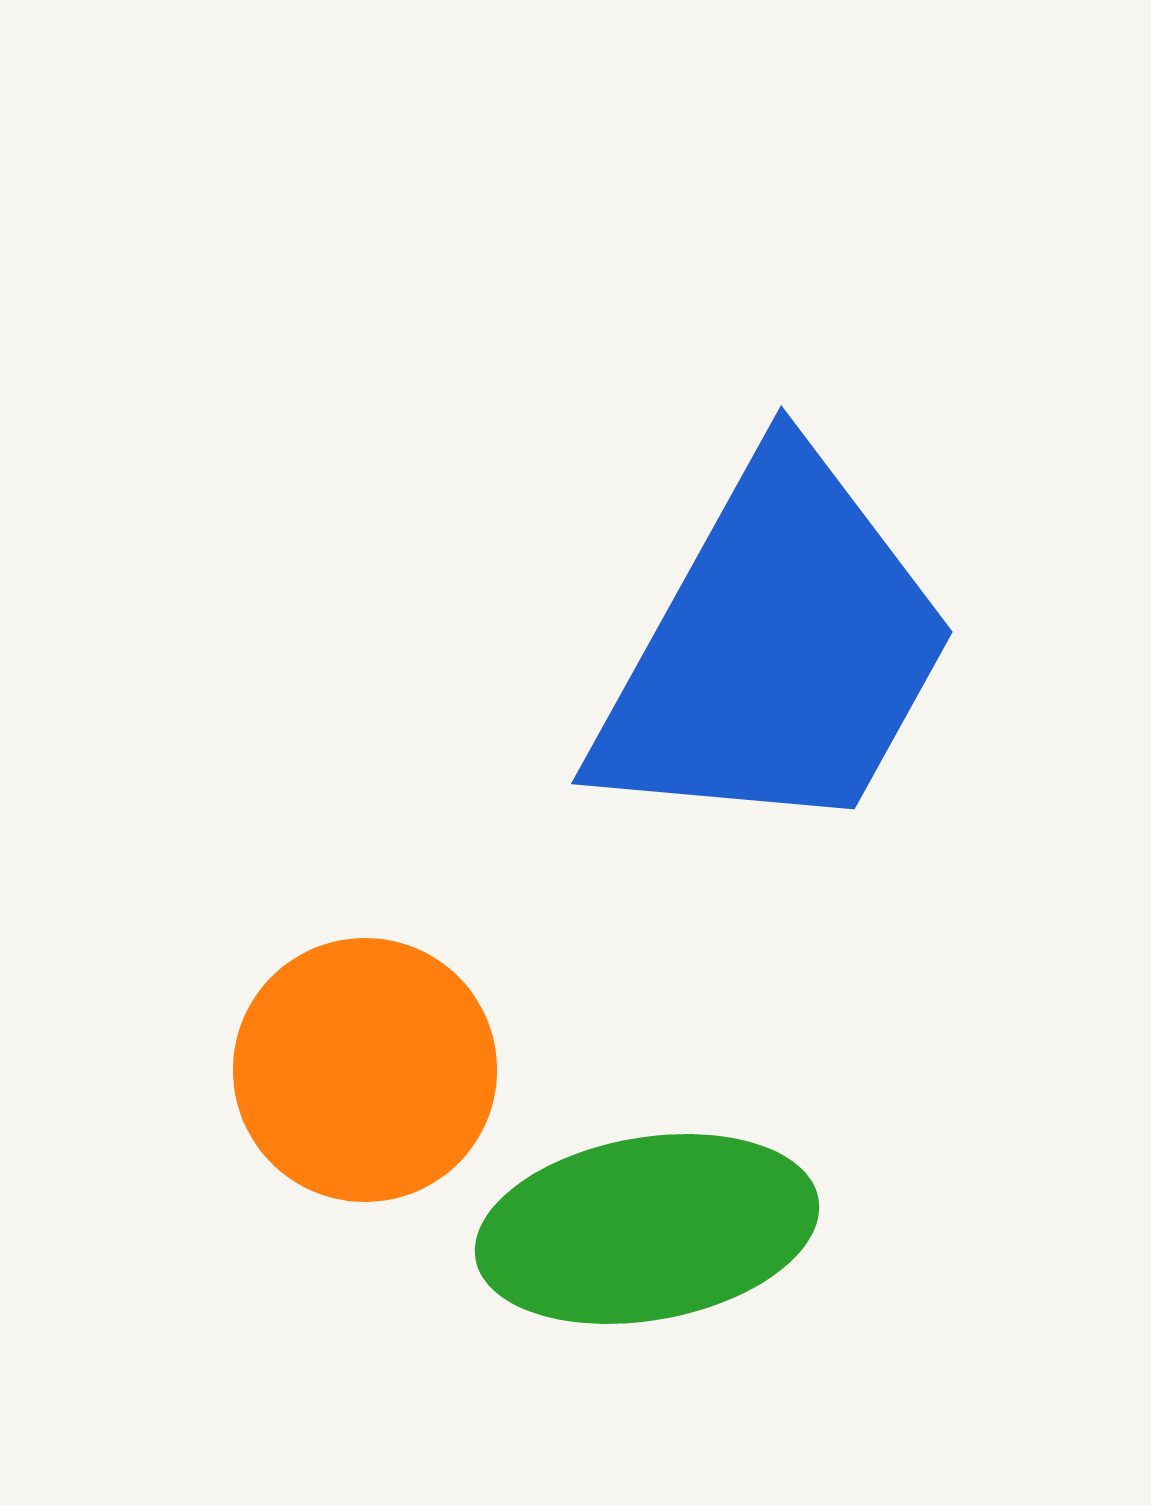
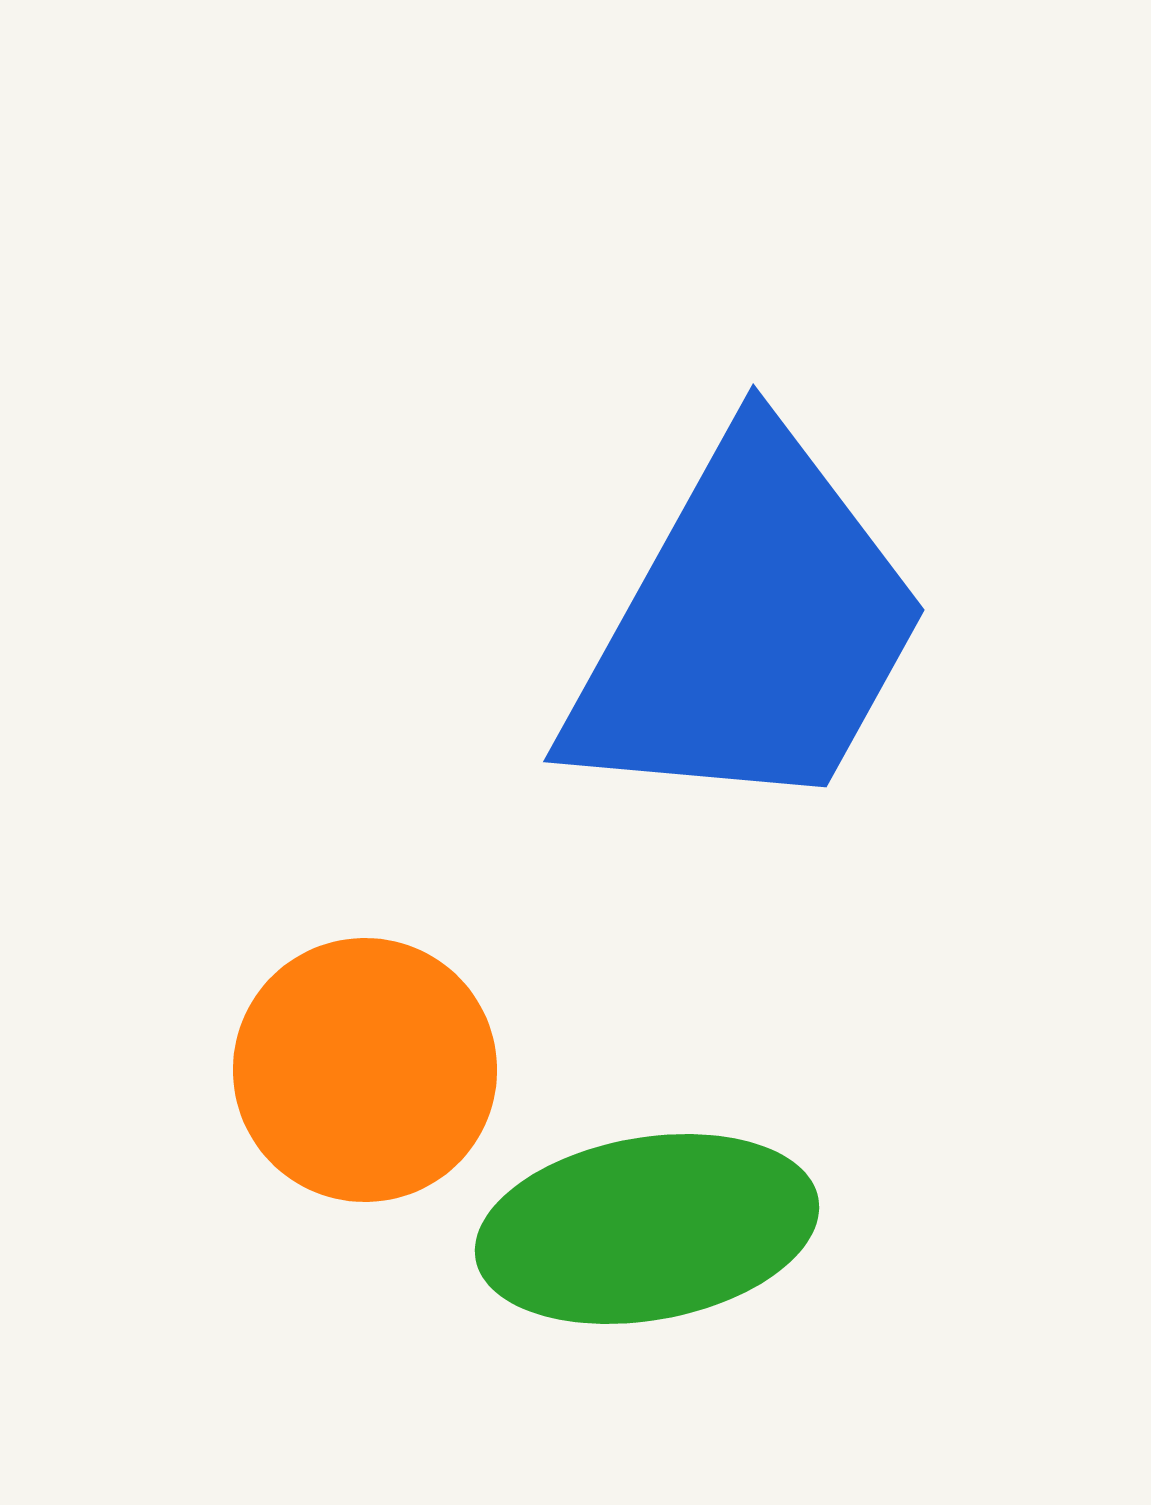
blue trapezoid: moved 28 px left, 22 px up
